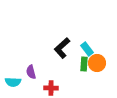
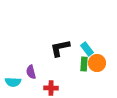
black L-shape: moved 2 px left; rotated 30 degrees clockwise
